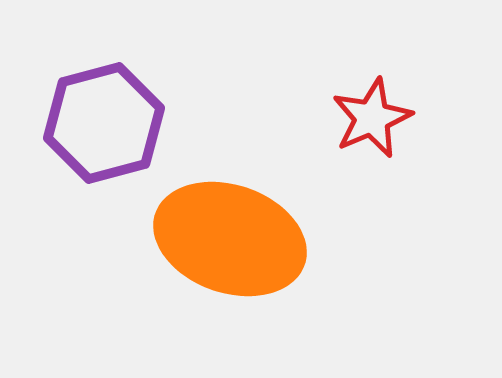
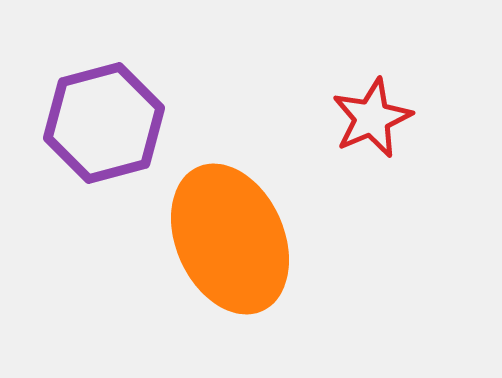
orange ellipse: rotated 47 degrees clockwise
